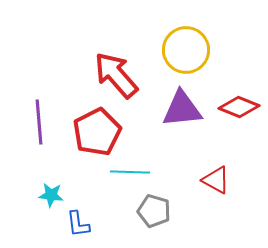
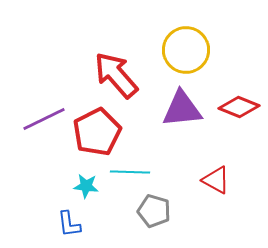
purple line: moved 5 px right, 3 px up; rotated 69 degrees clockwise
cyan star: moved 35 px right, 9 px up
blue L-shape: moved 9 px left
